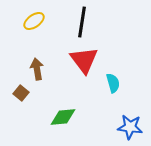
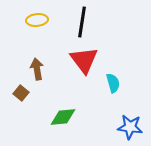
yellow ellipse: moved 3 px right, 1 px up; rotated 30 degrees clockwise
